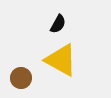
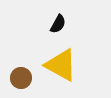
yellow triangle: moved 5 px down
